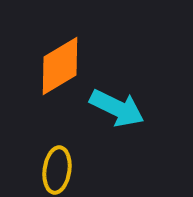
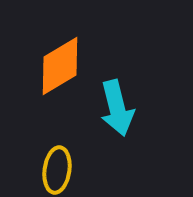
cyan arrow: rotated 50 degrees clockwise
